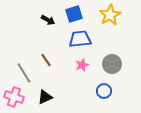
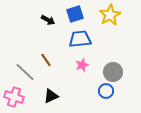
blue square: moved 1 px right
gray circle: moved 1 px right, 8 px down
gray line: moved 1 px right, 1 px up; rotated 15 degrees counterclockwise
blue circle: moved 2 px right
black triangle: moved 6 px right, 1 px up
